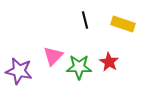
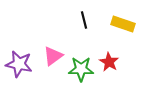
black line: moved 1 px left
pink triangle: rotated 10 degrees clockwise
green star: moved 2 px right, 2 px down
purple star: moved 7 px up
